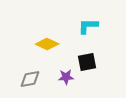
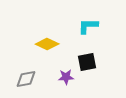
gray diamond: moved 4 px left
